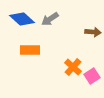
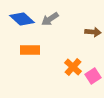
pink square: moved 1 px right
